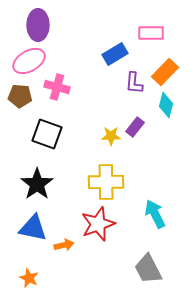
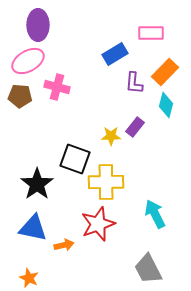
pink ellipse: moved 1 px left
black square: moved 28 px right, 25 px down
